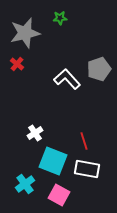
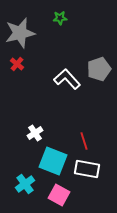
gray star: moved 5 px left
